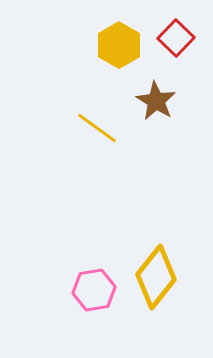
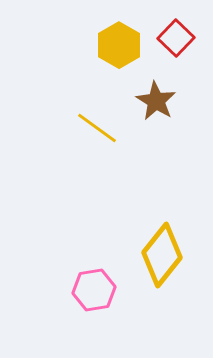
yellow diamond: moved 6 px right, 22 px up
